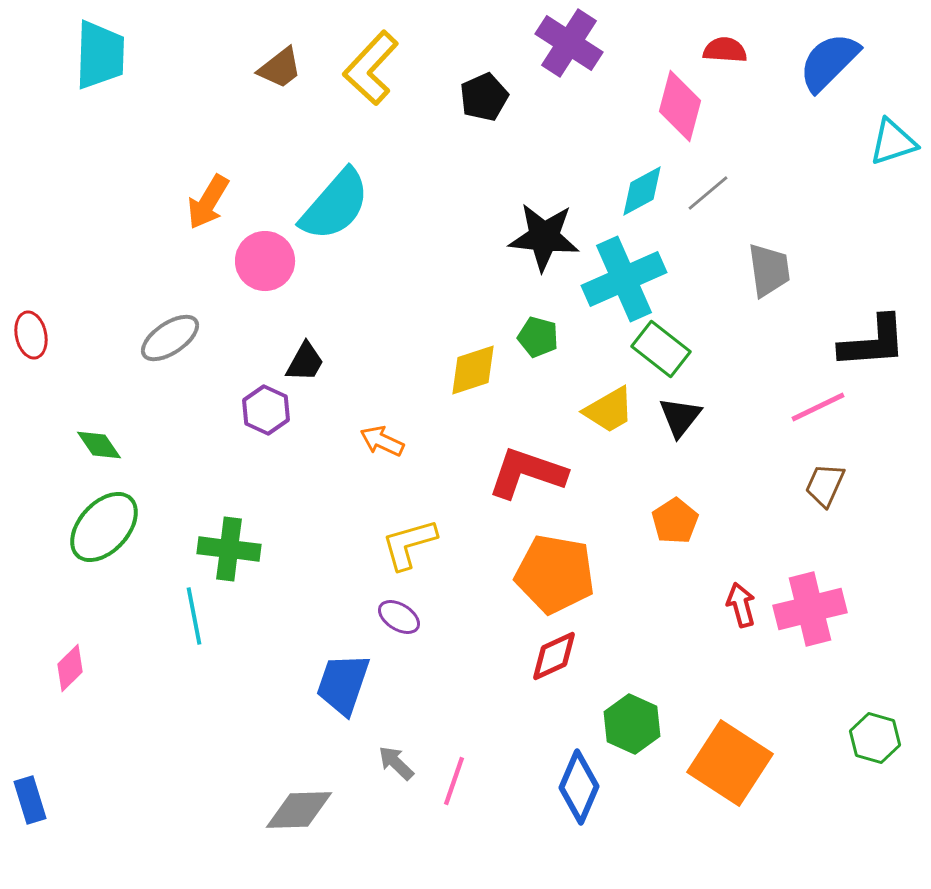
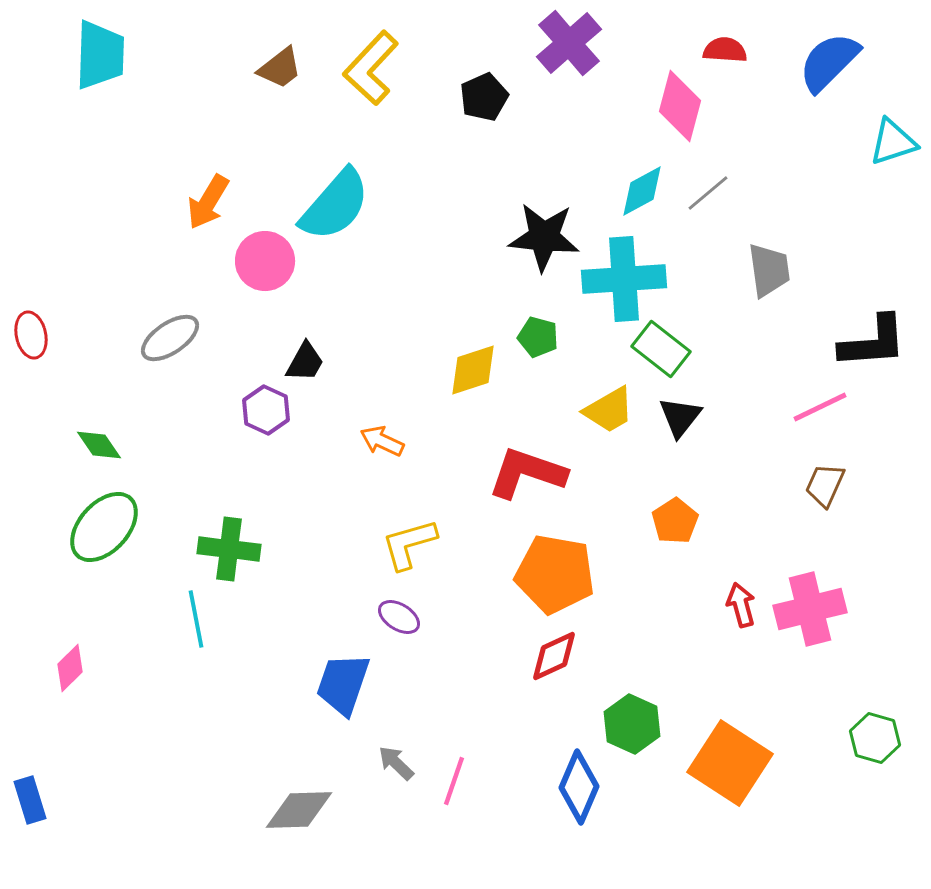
purple cross at (569, 43): rotated 16 degrees clockwise
cyan cross at (624, 279): rotated 20 degrees clockwise
pink line at (818, 407): moved 2 px right
cyan line at (194, 616): moved 2 px right, 3 px down
